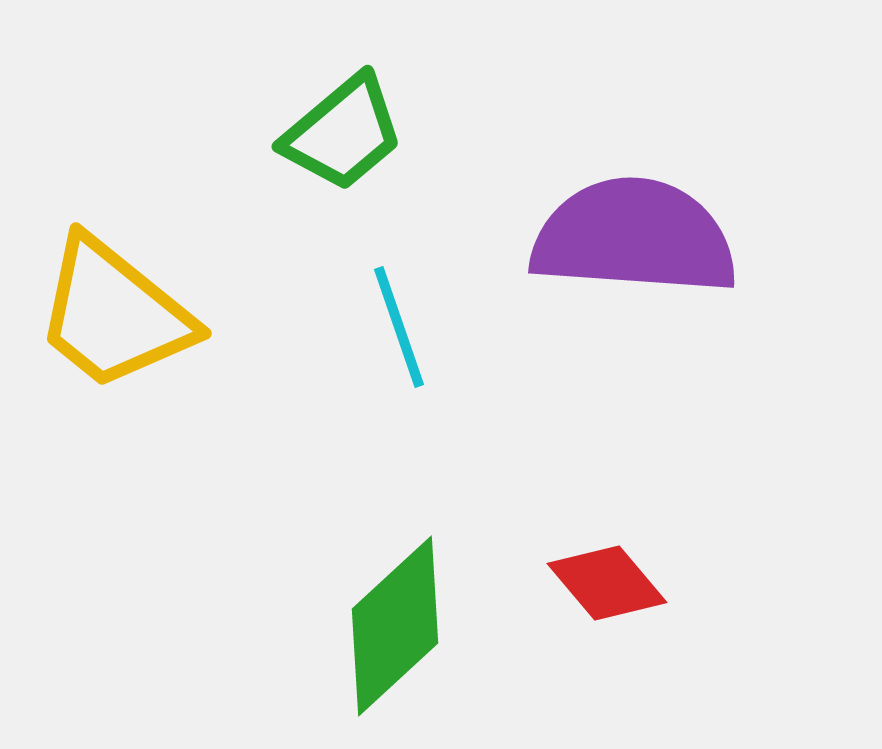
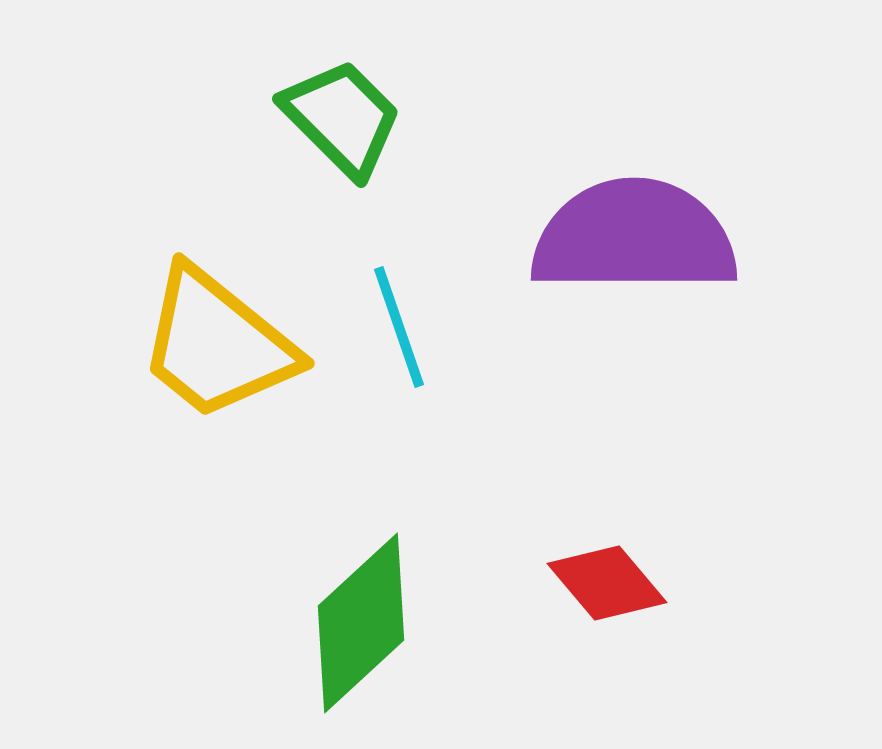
green trapezoid: moved 1 px left, 15 px up; rotated 95 degrees counterclockwise
purple semicircle: rotated 4 degrees counterclockwise
yellow trapezoid: moved 103 px right, 30 px down
green diamond: moved 34 px left, 3 px up
